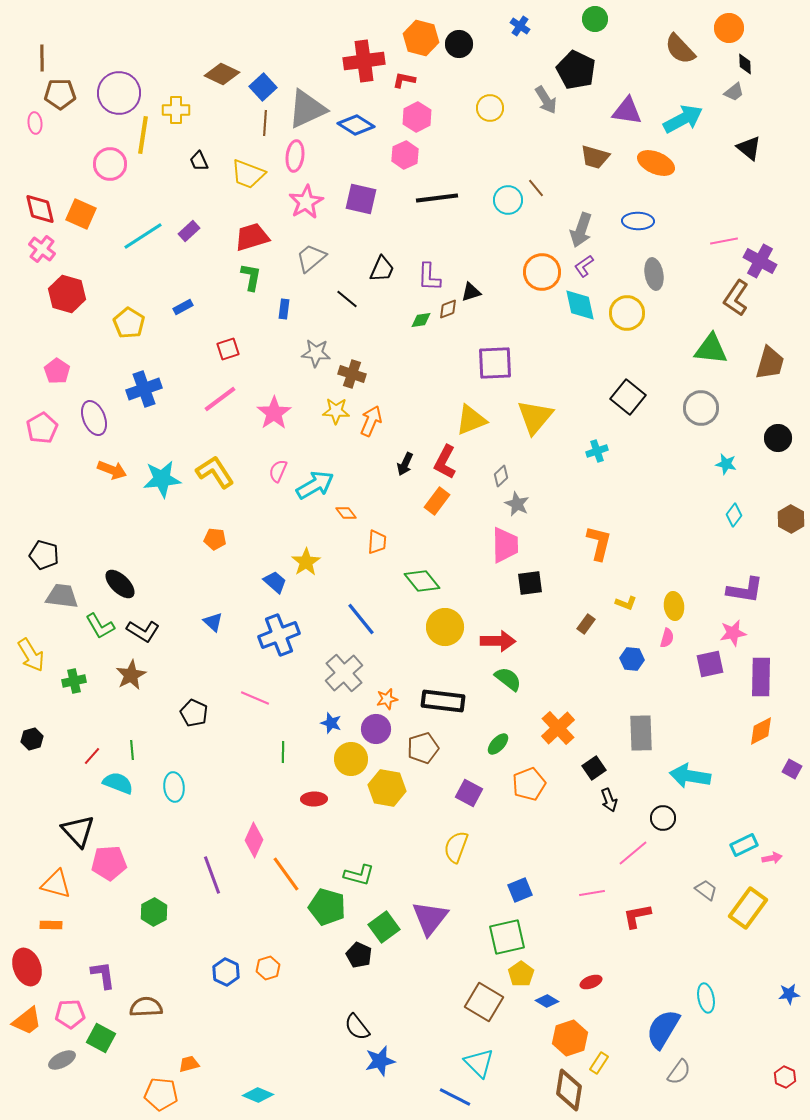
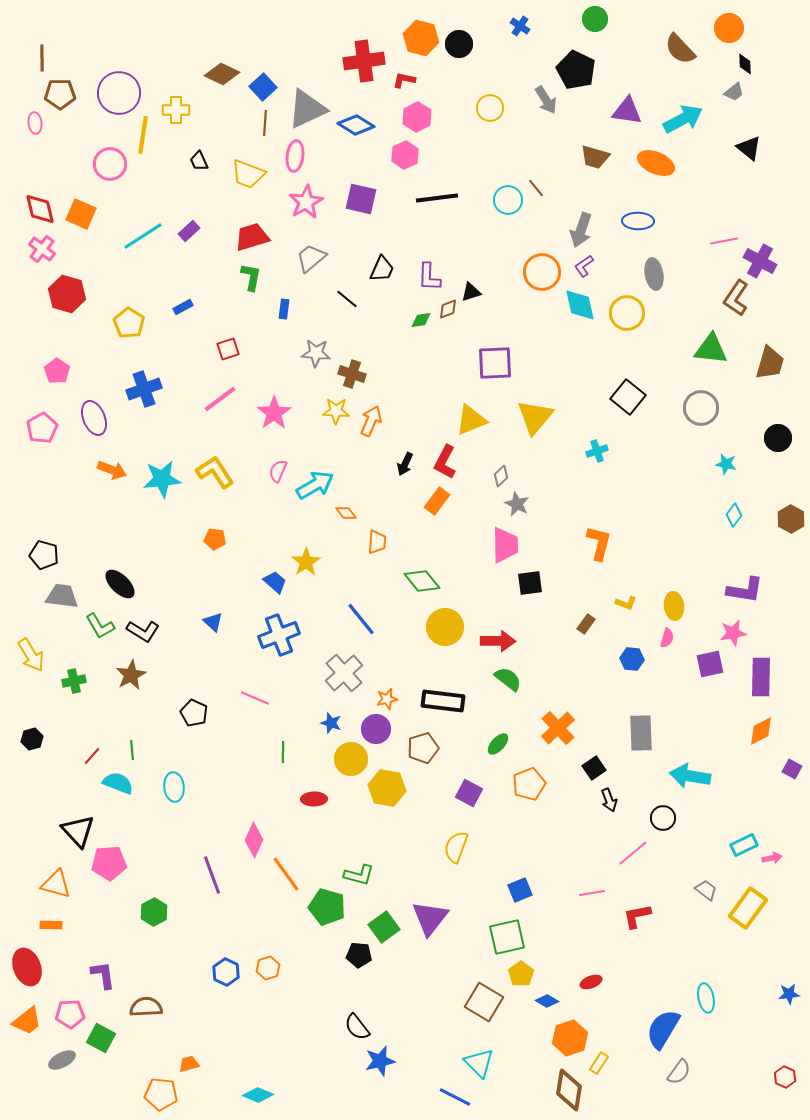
black pentagon at (359, 955): rotated 20 degrees counterclockwise
